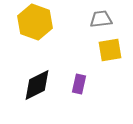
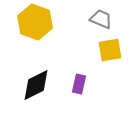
gray trapezoid: rotated 30 degrees clockwise
black diamond: moved 1 px left
